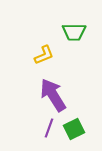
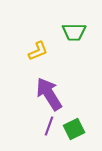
yellow L-shape: moved 6 px left, 4 px up
purple arrow: moved 4 px left, 1 px up
purple line: moved 2 px up
